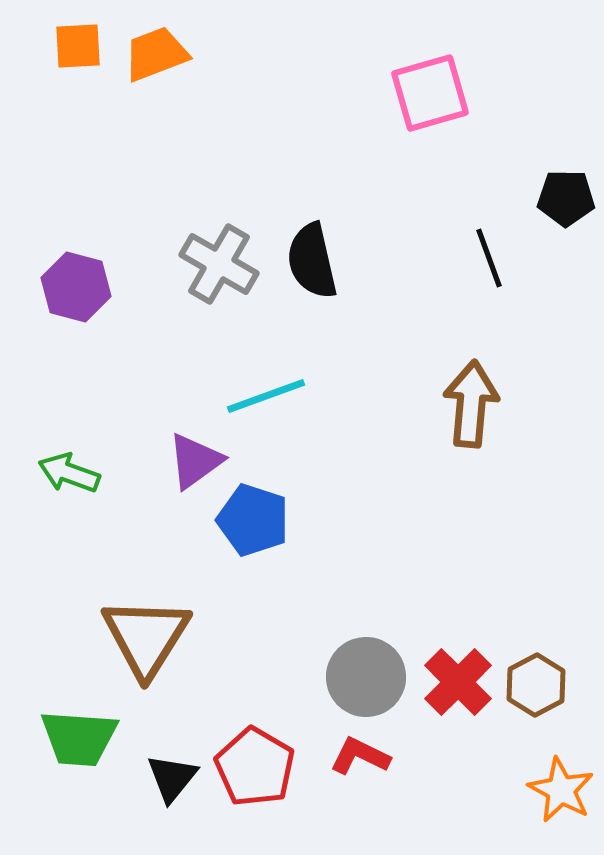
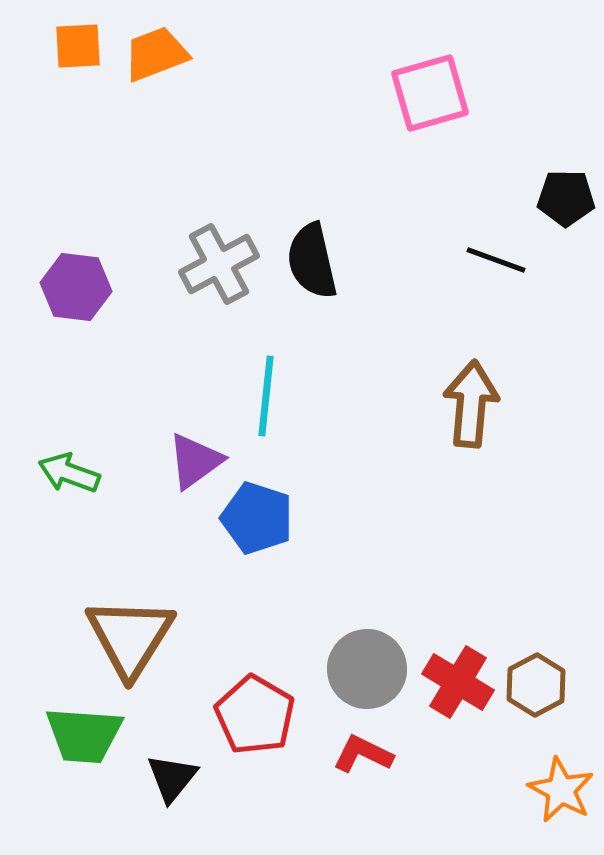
black line: moved 7 px right, 2 px down; rotated 50 degrees counterclockwise
gray cross: rotated 32 degrees clockwise
purple hexagon: rotated 8 degrees counterclockwise
cyan line: rotated 64 degrees counterclockwise
blue pentagon: moved 4 px right, 2 px up
brown triangle: moved 16 px left
gray circle: moved 1 px right, 8 px up
red cross: rotated 14 degrees counterclockwise
green trapezoid: moved 5 px right, 3 px up
red L-shape: moved 3 px right, 2 px up
red pentagon: moved 52 px up
